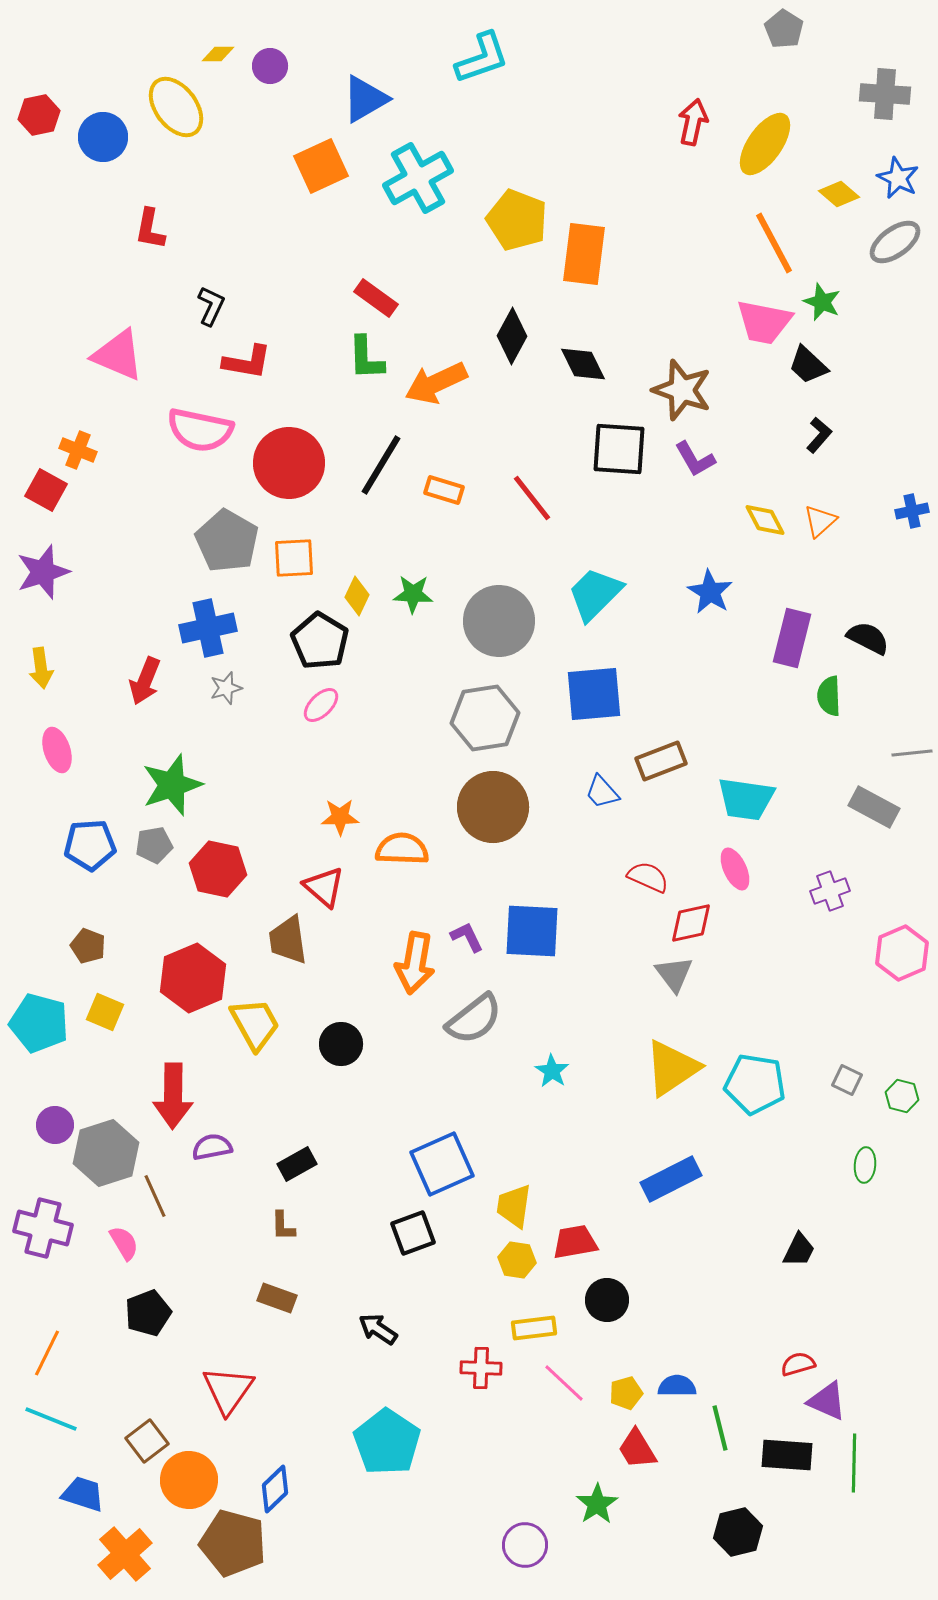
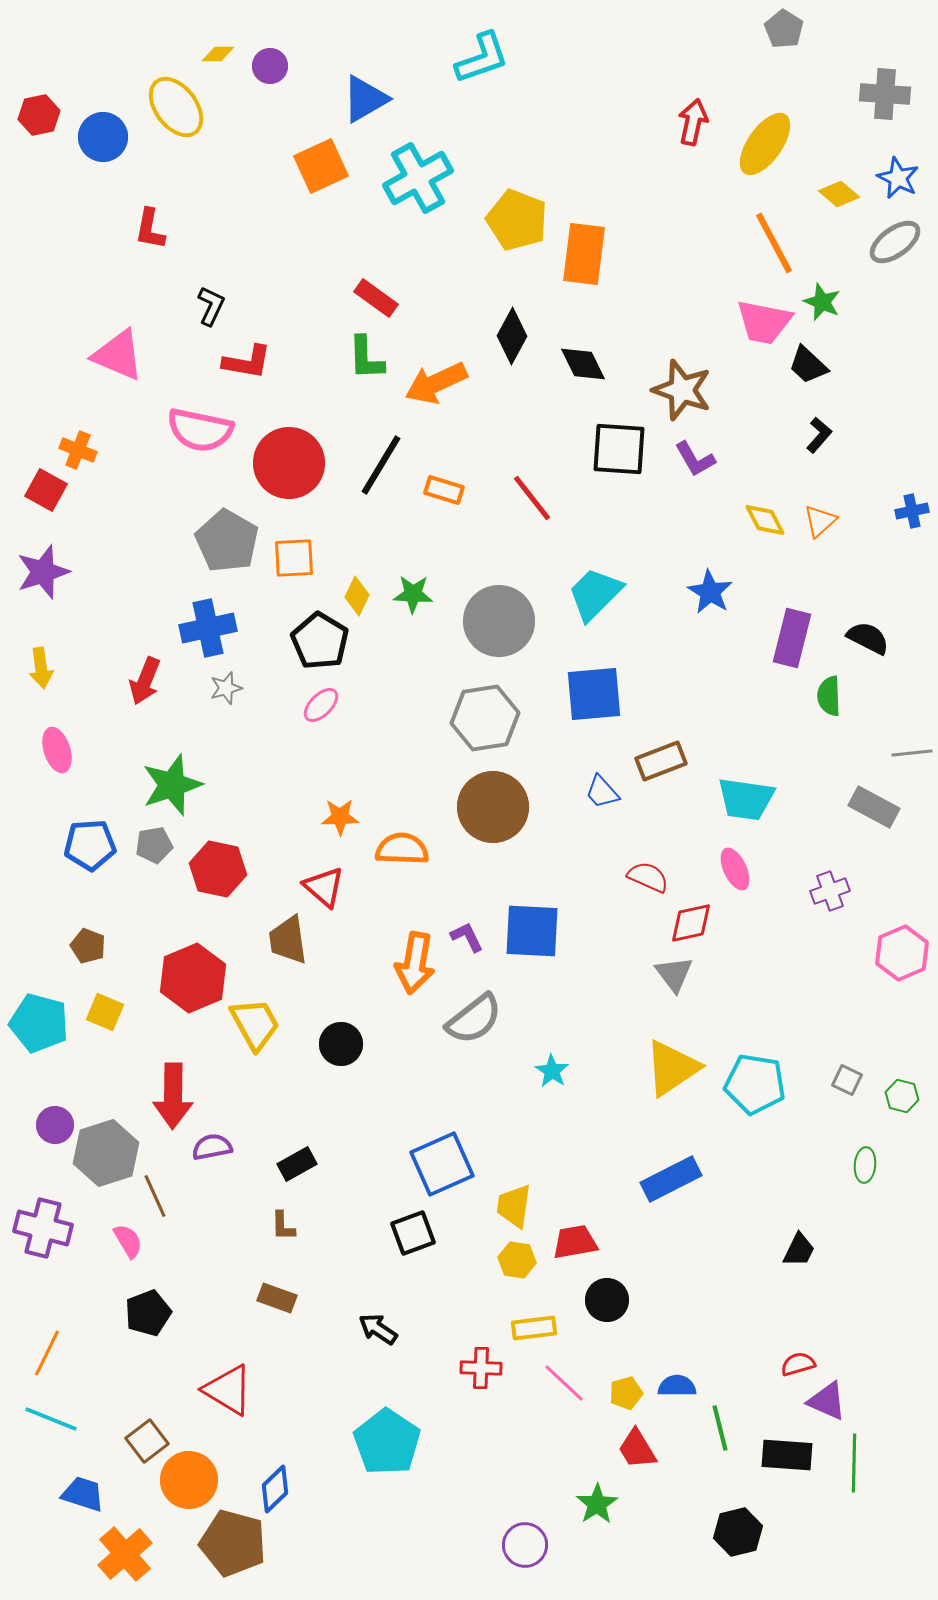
pink semicircle at (124, 1243): moved 4 px right, 2 px up
red triangle at (228, 1390): rotated 34 degrees counterclockwise
